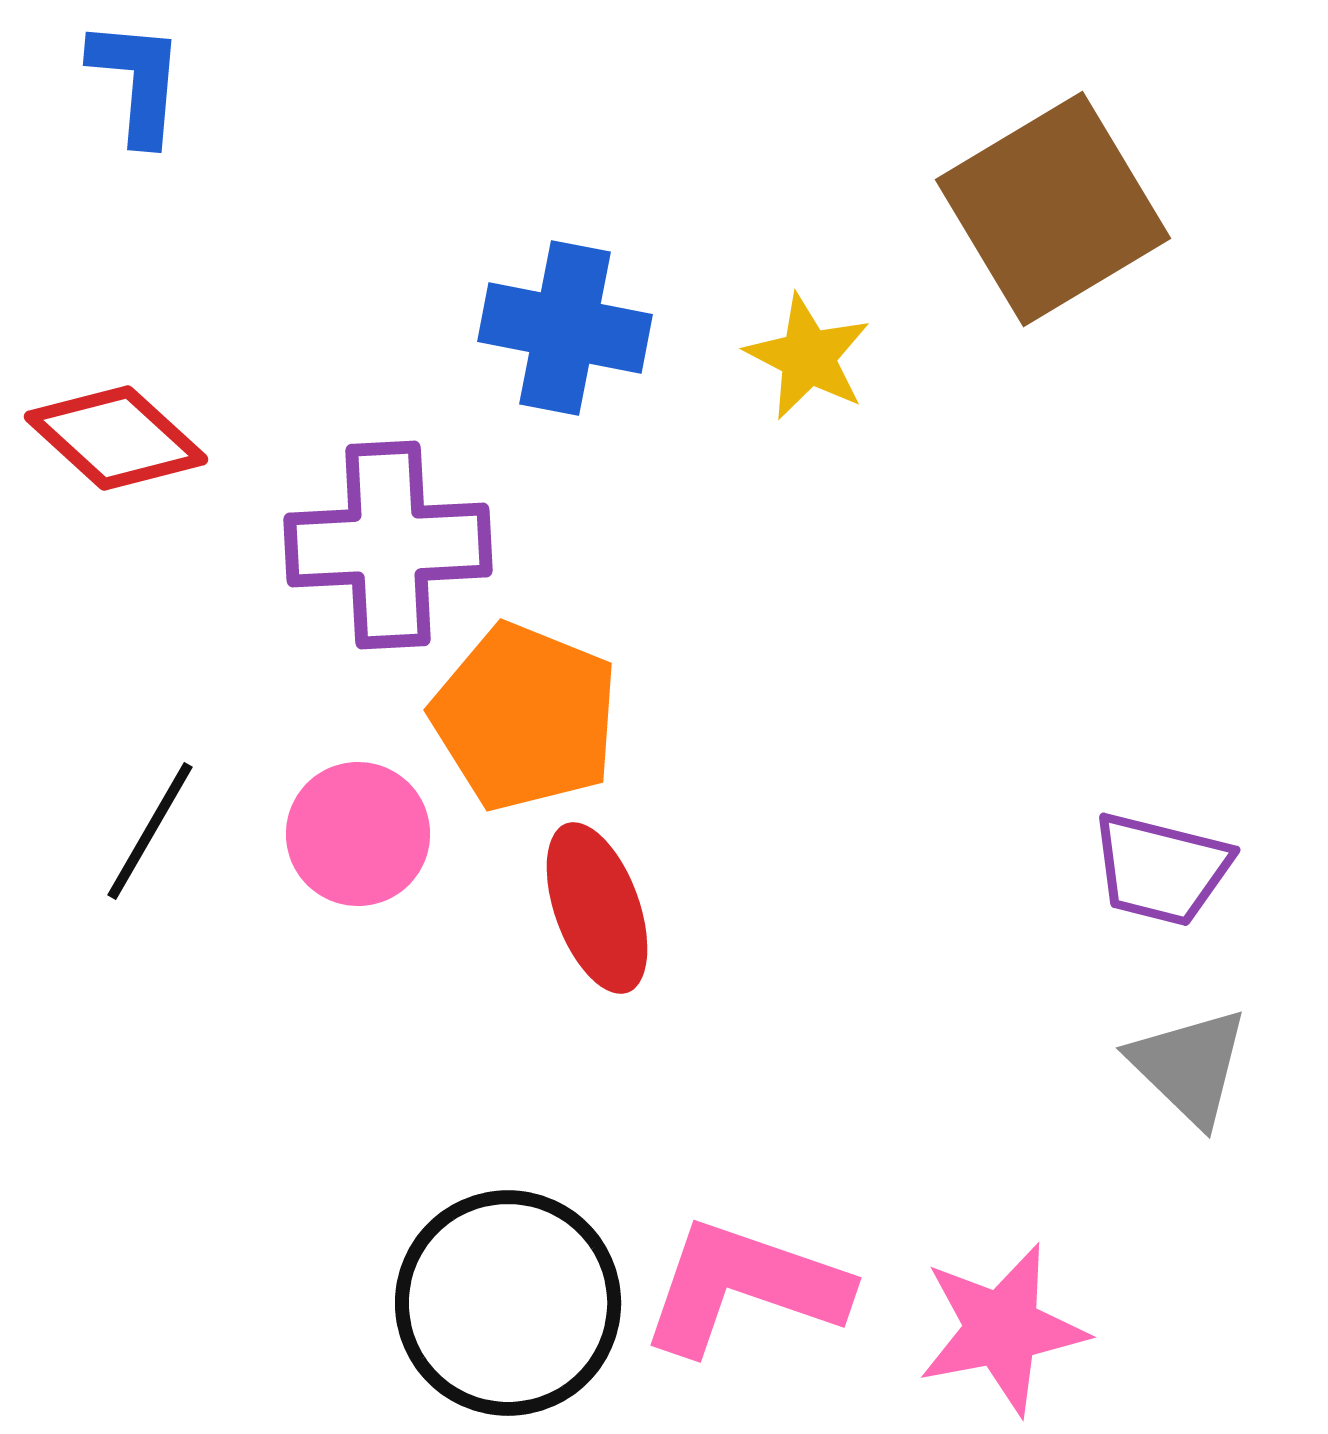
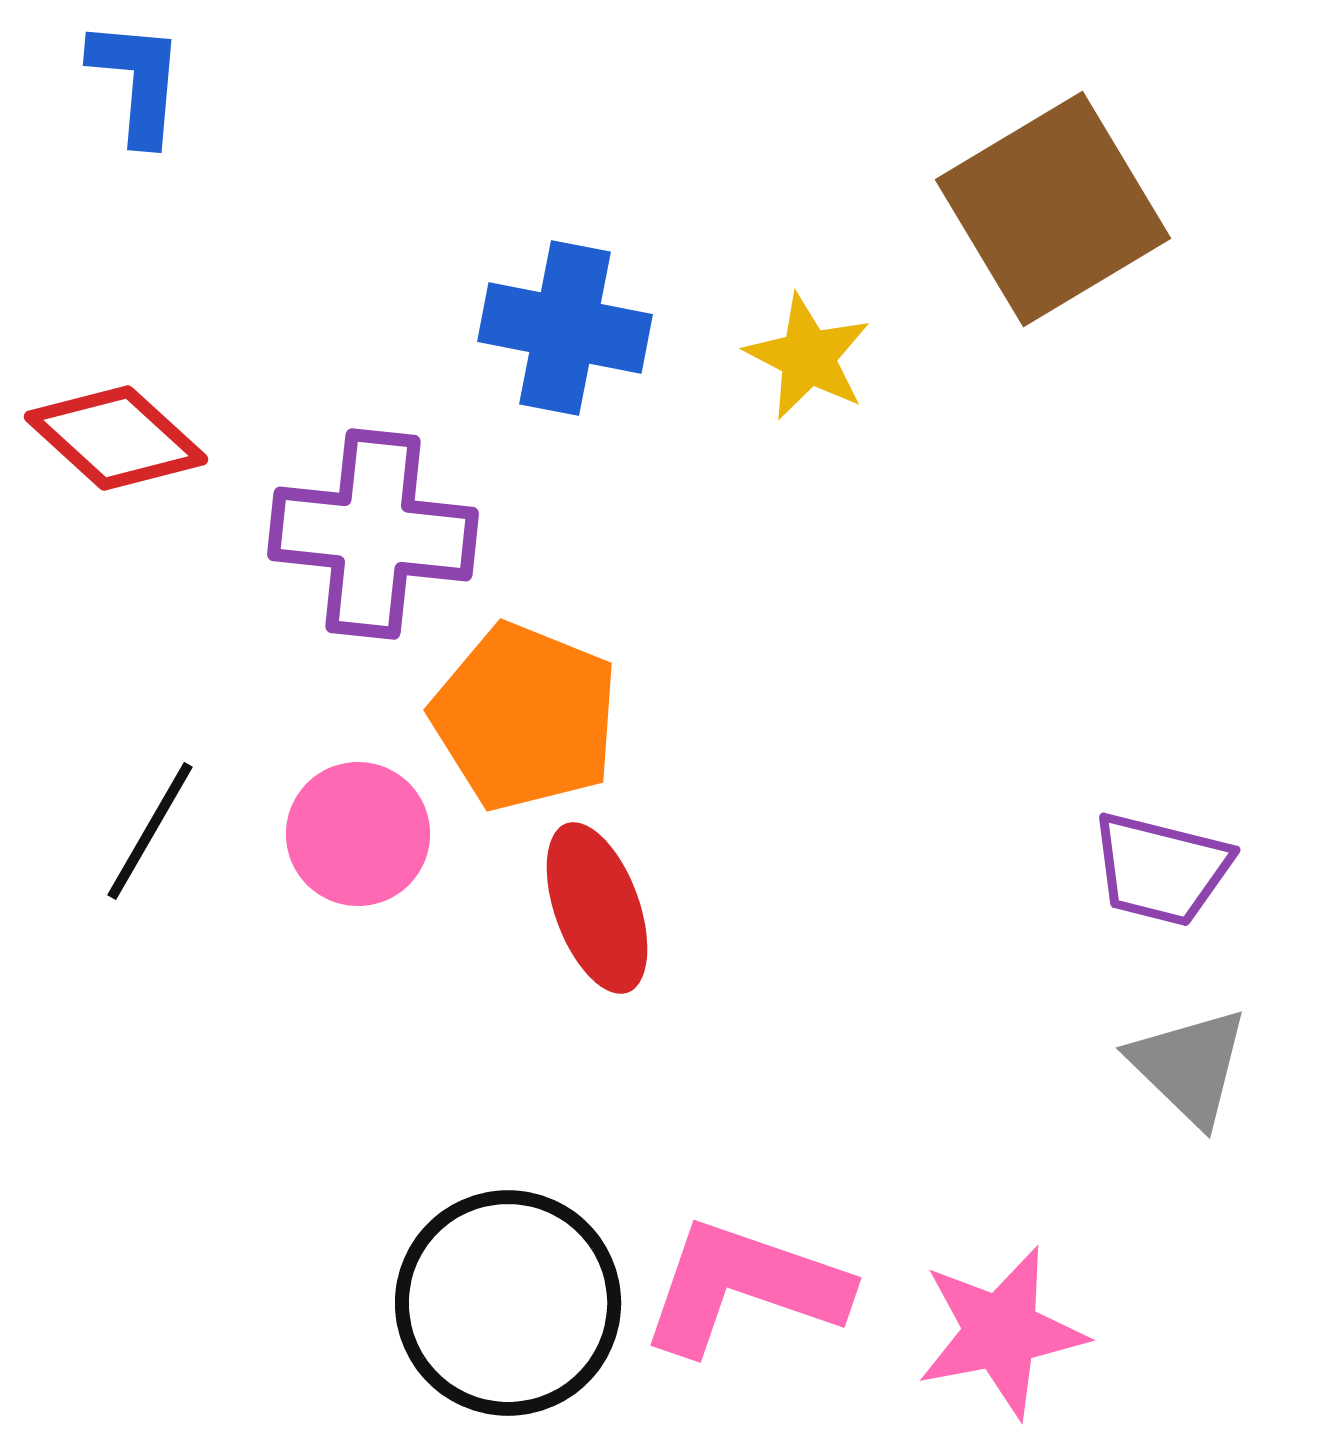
purple cross: moved 15 px left, 11 px up; rotated 9 degrees clockwise
pink star: moved 1 px left, 3 px down
